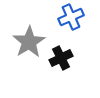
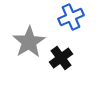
black cross: rotated 10 degrees counterclockwise
